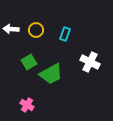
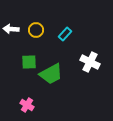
cyan rectangle: rotated 24 degrees clockwise
green square: rotated 28 degrees clockwise
